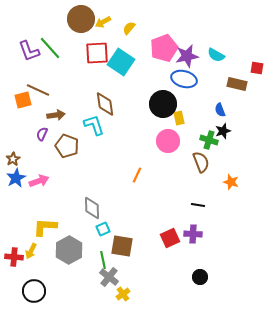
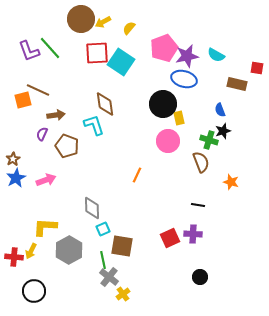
pink arrow at (39, 181): moved 7 px right, 1 px up
